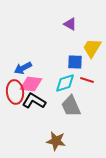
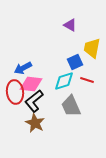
purple triangle: moved 1 px down
yellow trapezoid: rotated 20 degrees counterclockwise
blue square: rotated 28 degrees counterclockwise
cyan diamond: moved 1 px left, 2 px up
black L-shape: rotated 70 degrees counterclockwise
brown star: moved 21 px left, 18 px up; rotated 18 degrees clockwise
